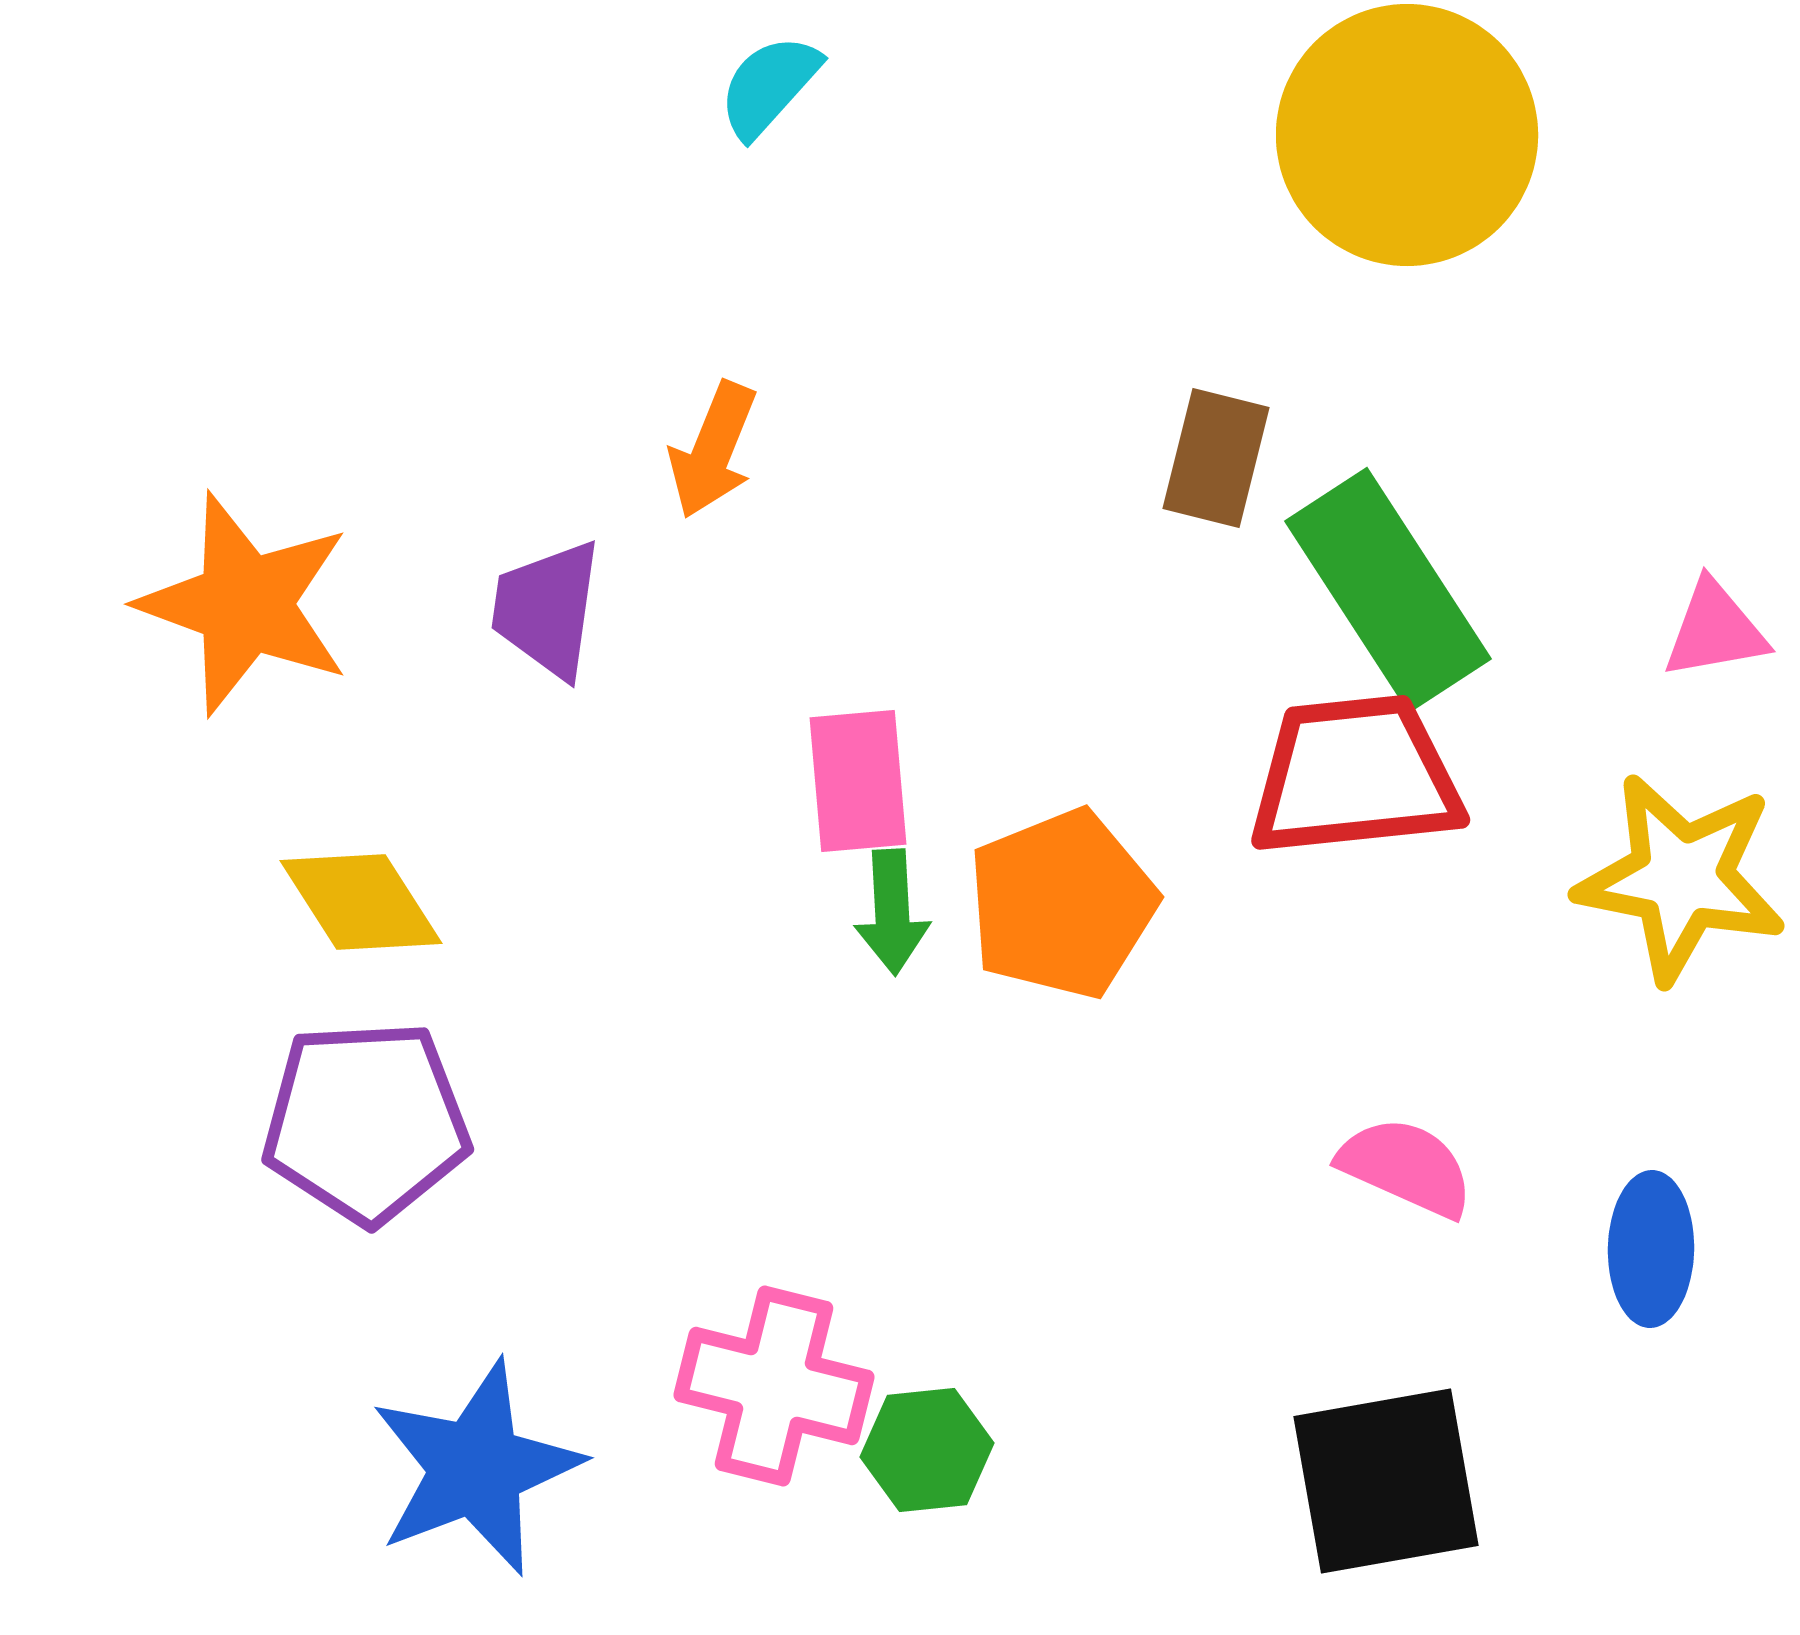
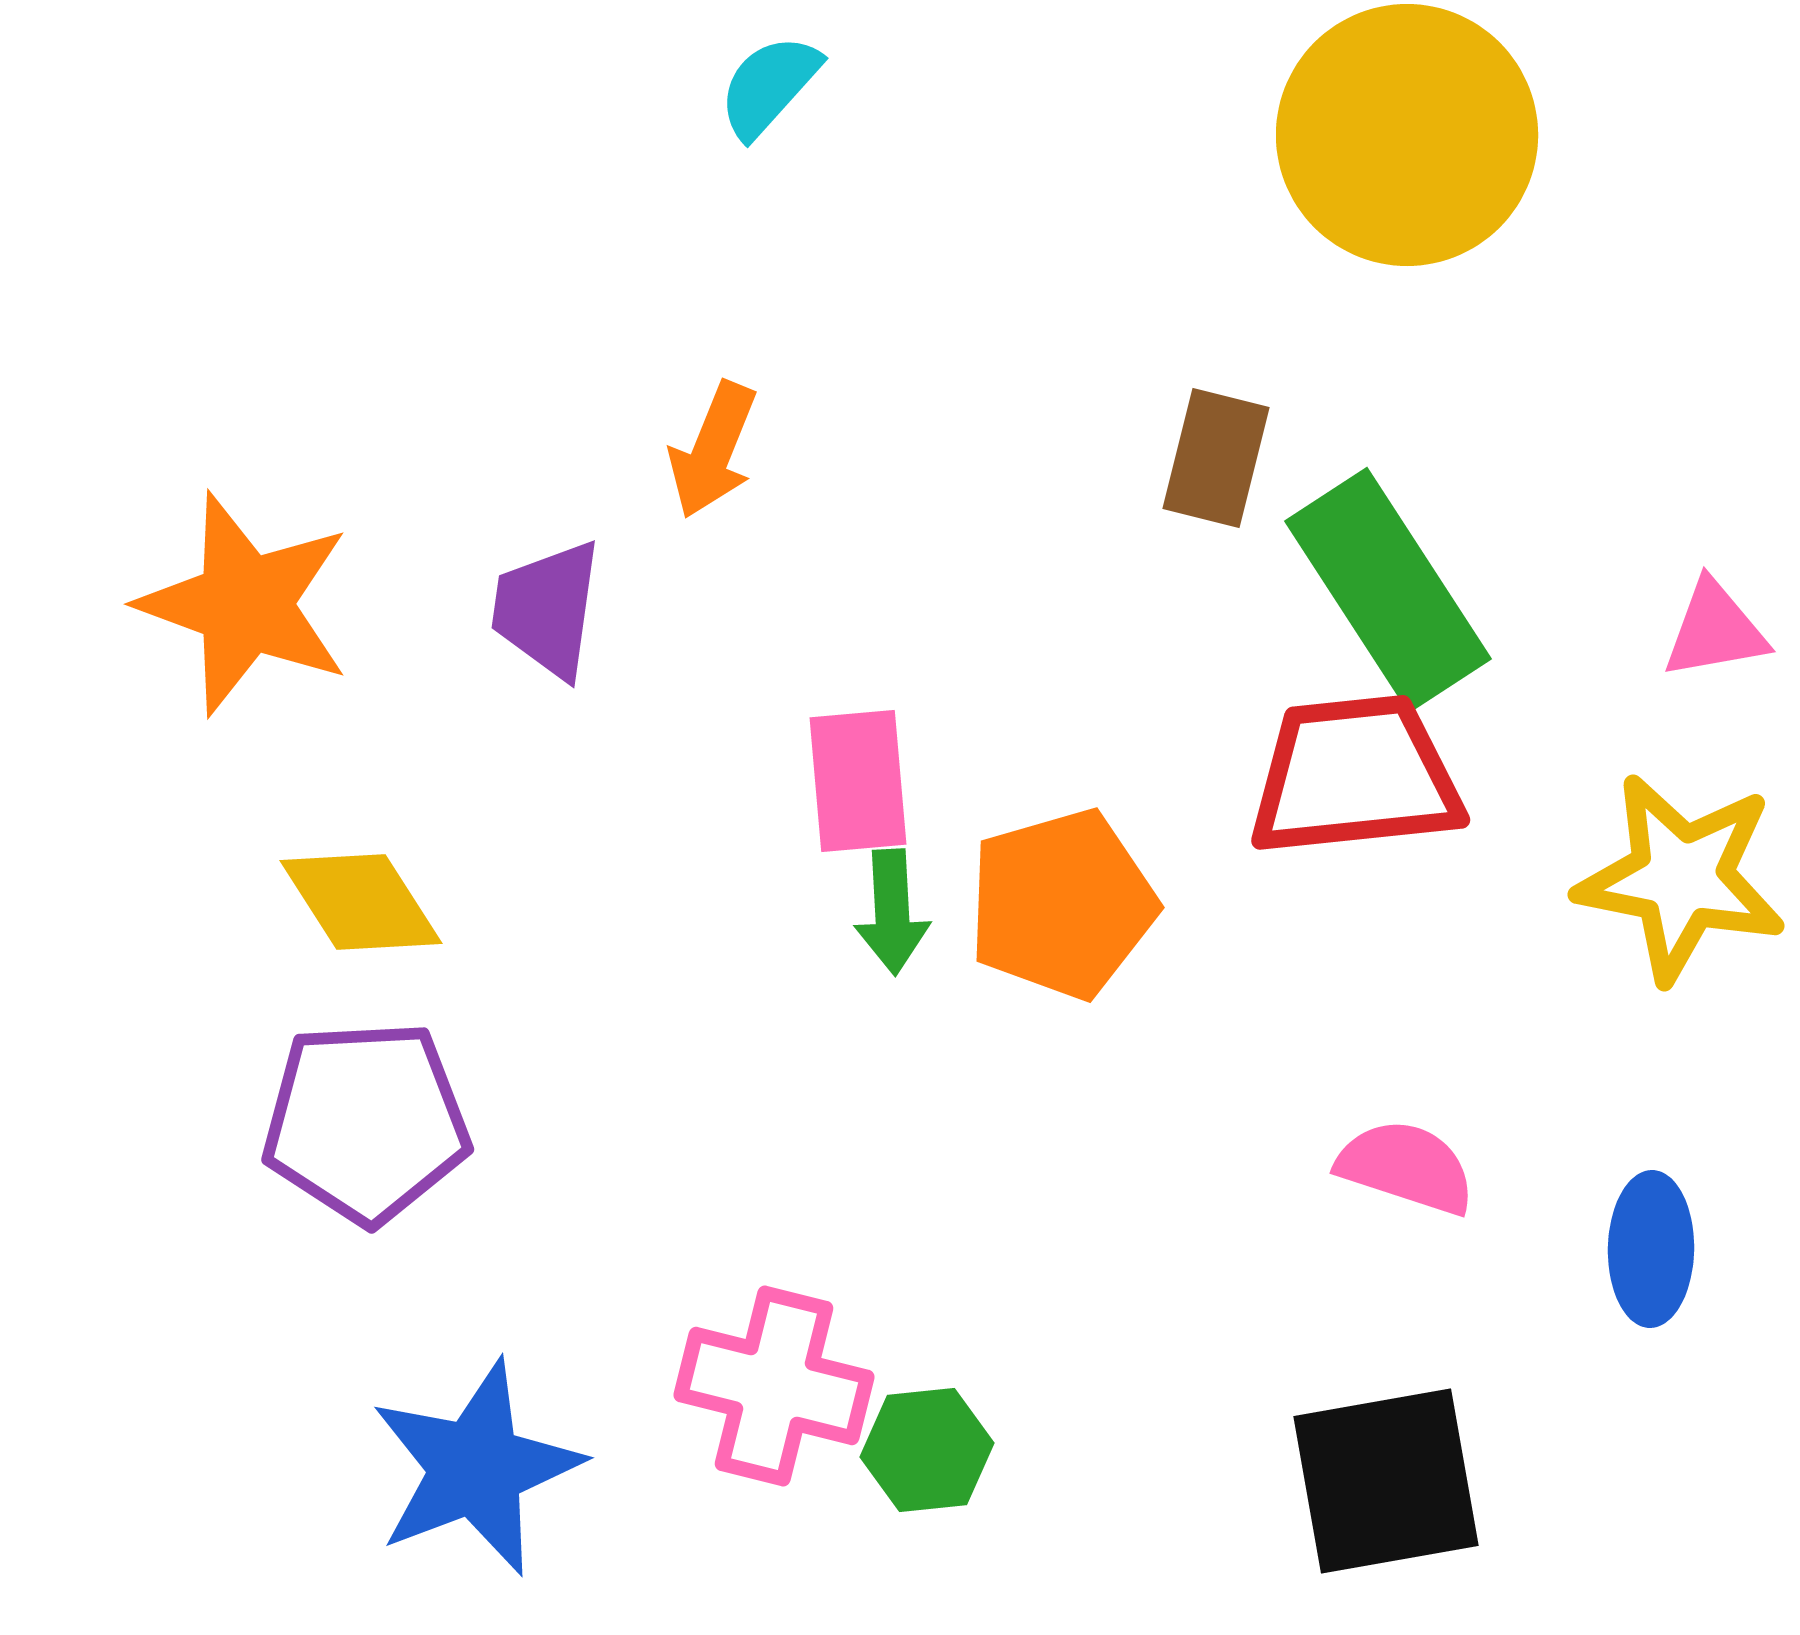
orange pentagon: rotated 6 degrees clockwise
pink semicircle: rotated 6 degrees counterclockwise
